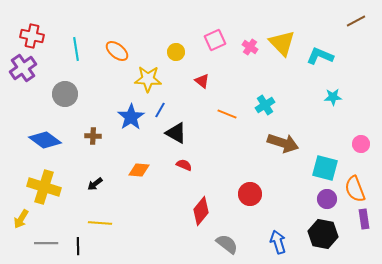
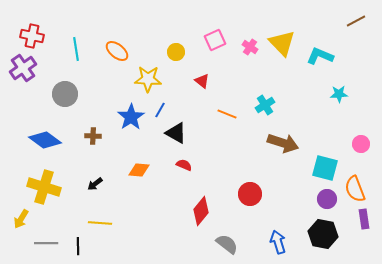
cyan star: moved 6 px right, 3 px up
